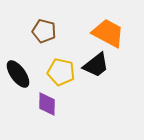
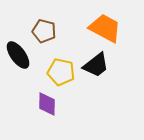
orange trapezoid: moved 3 px left, 5 px up
black ellipse: moved 19 px up
